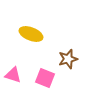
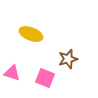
pink triangle: moved 1 px left, 2 px up
